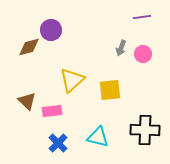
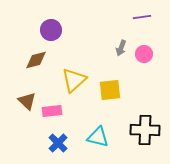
brown diamond: moved 7 px right, 13 px down
pink circle: moved 1 px right
yellow triangle: moved 2 px right
